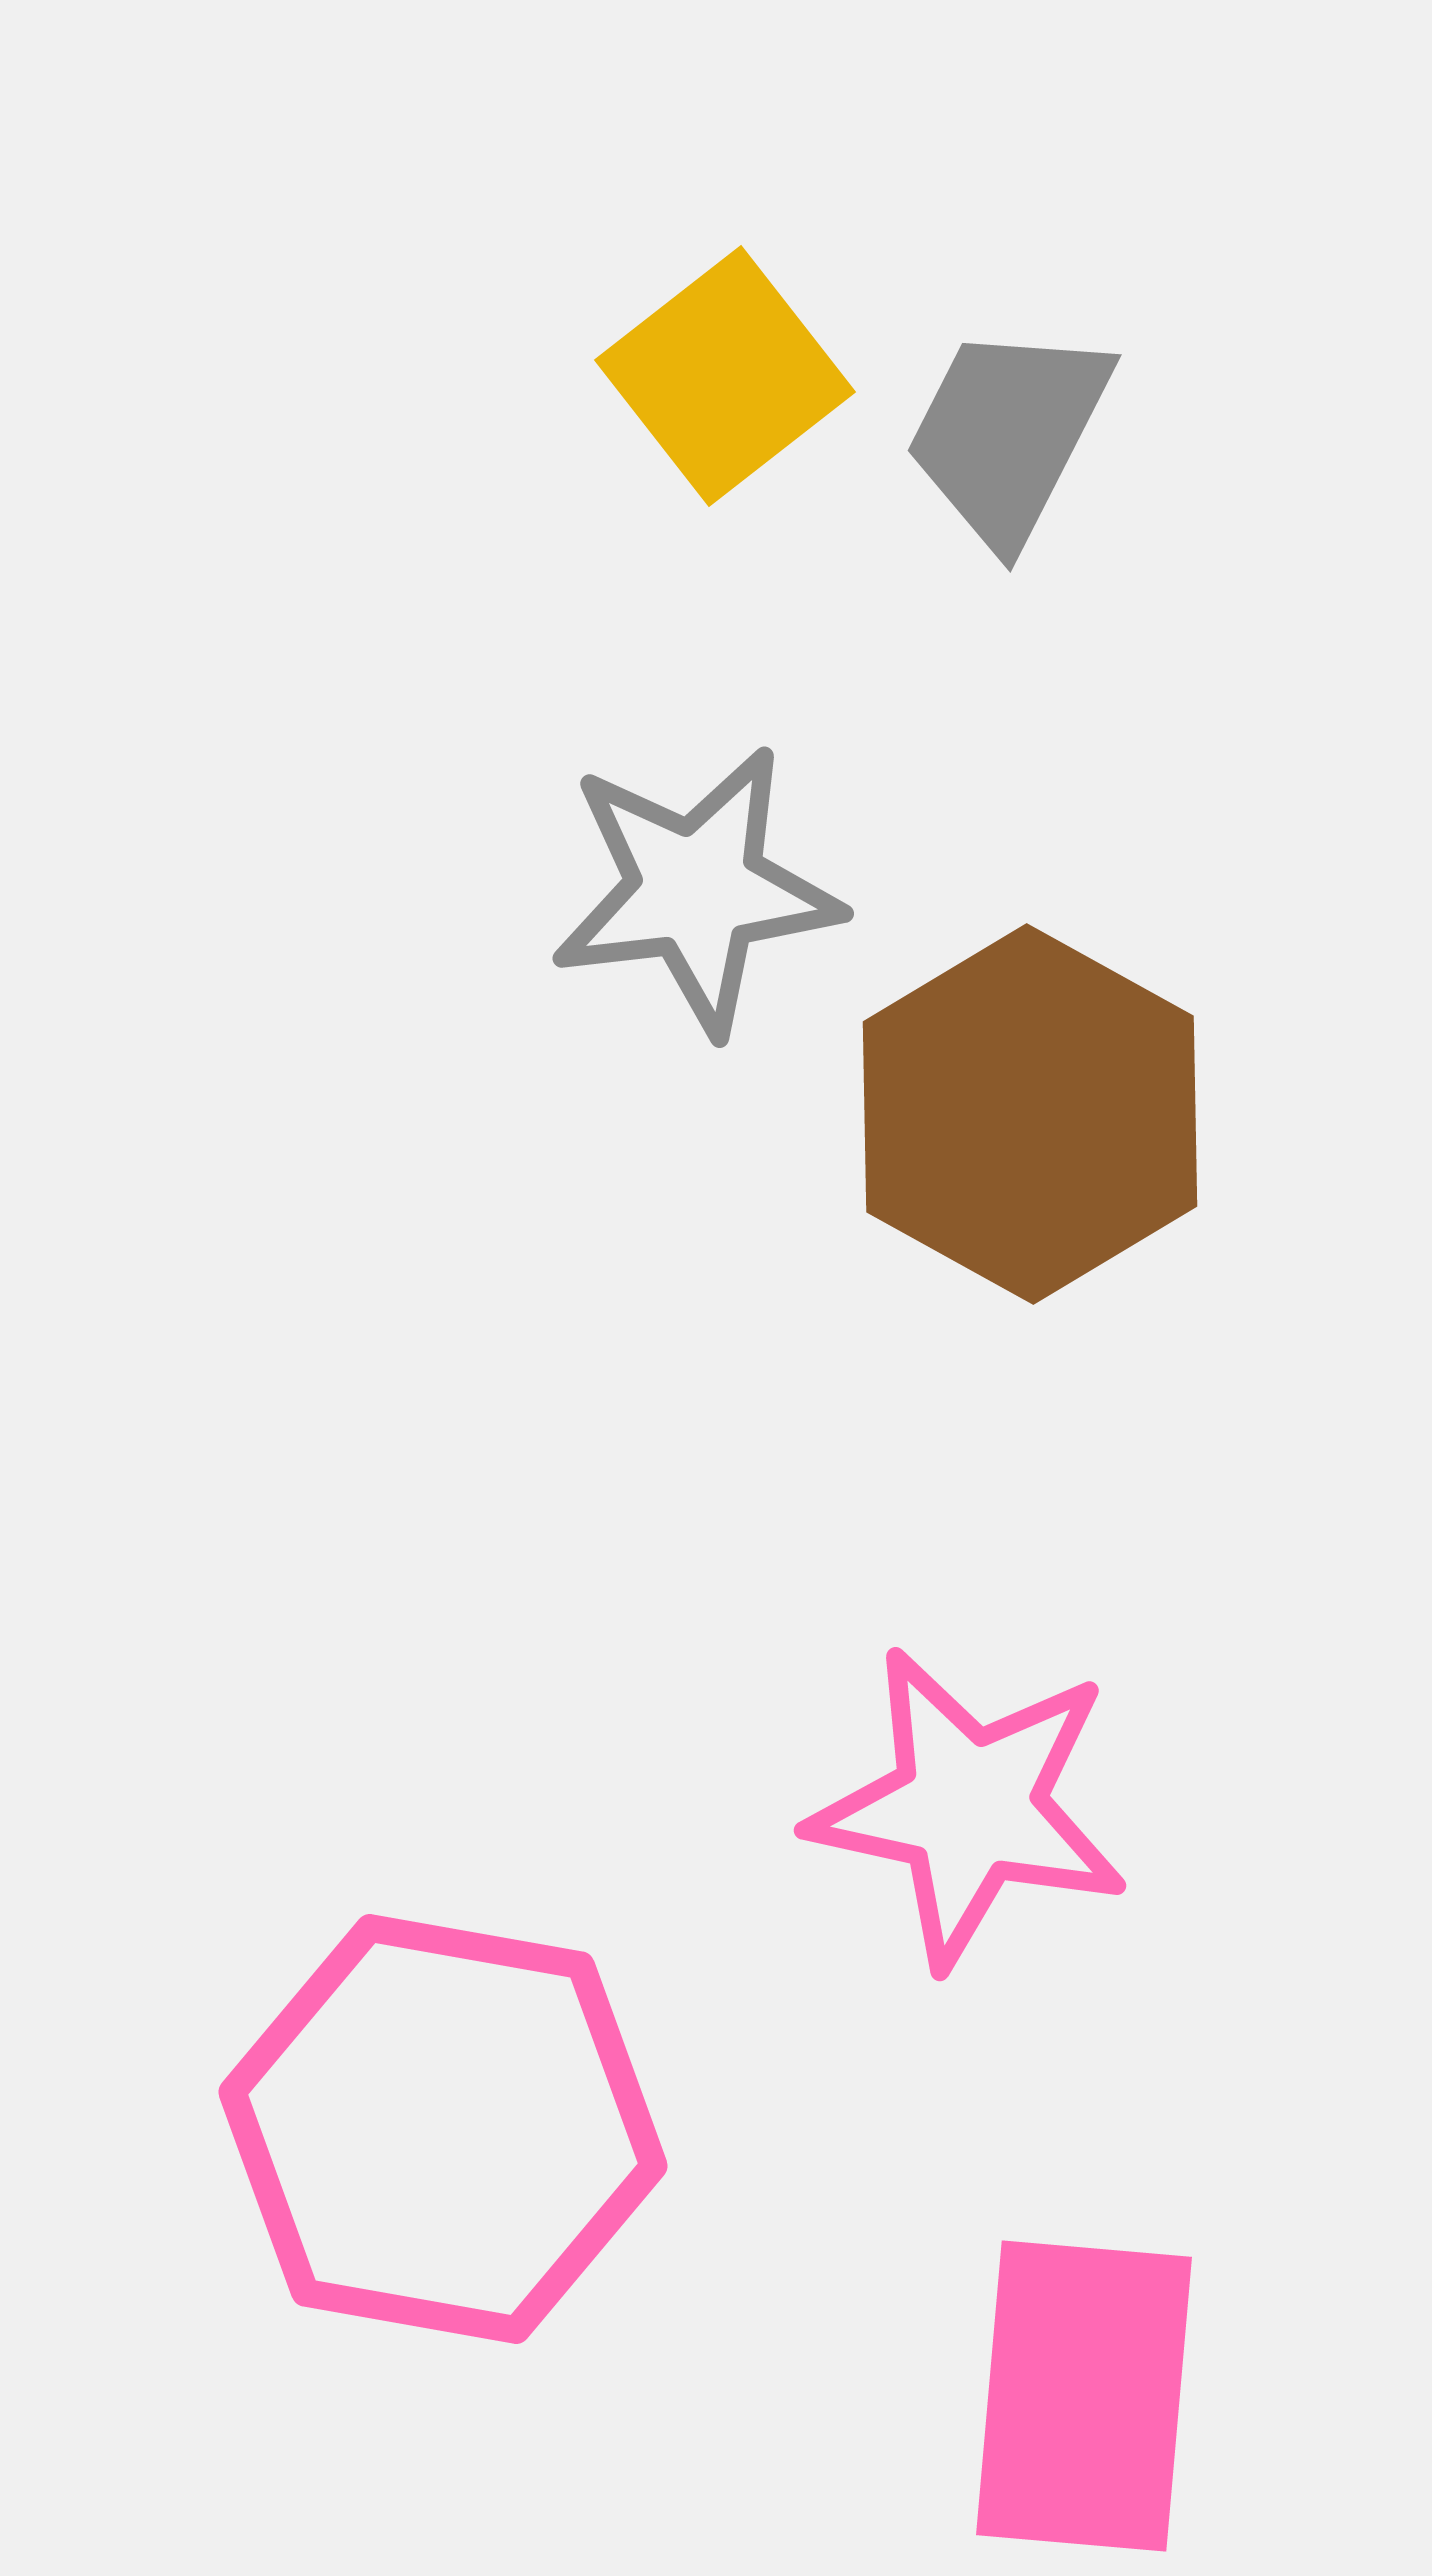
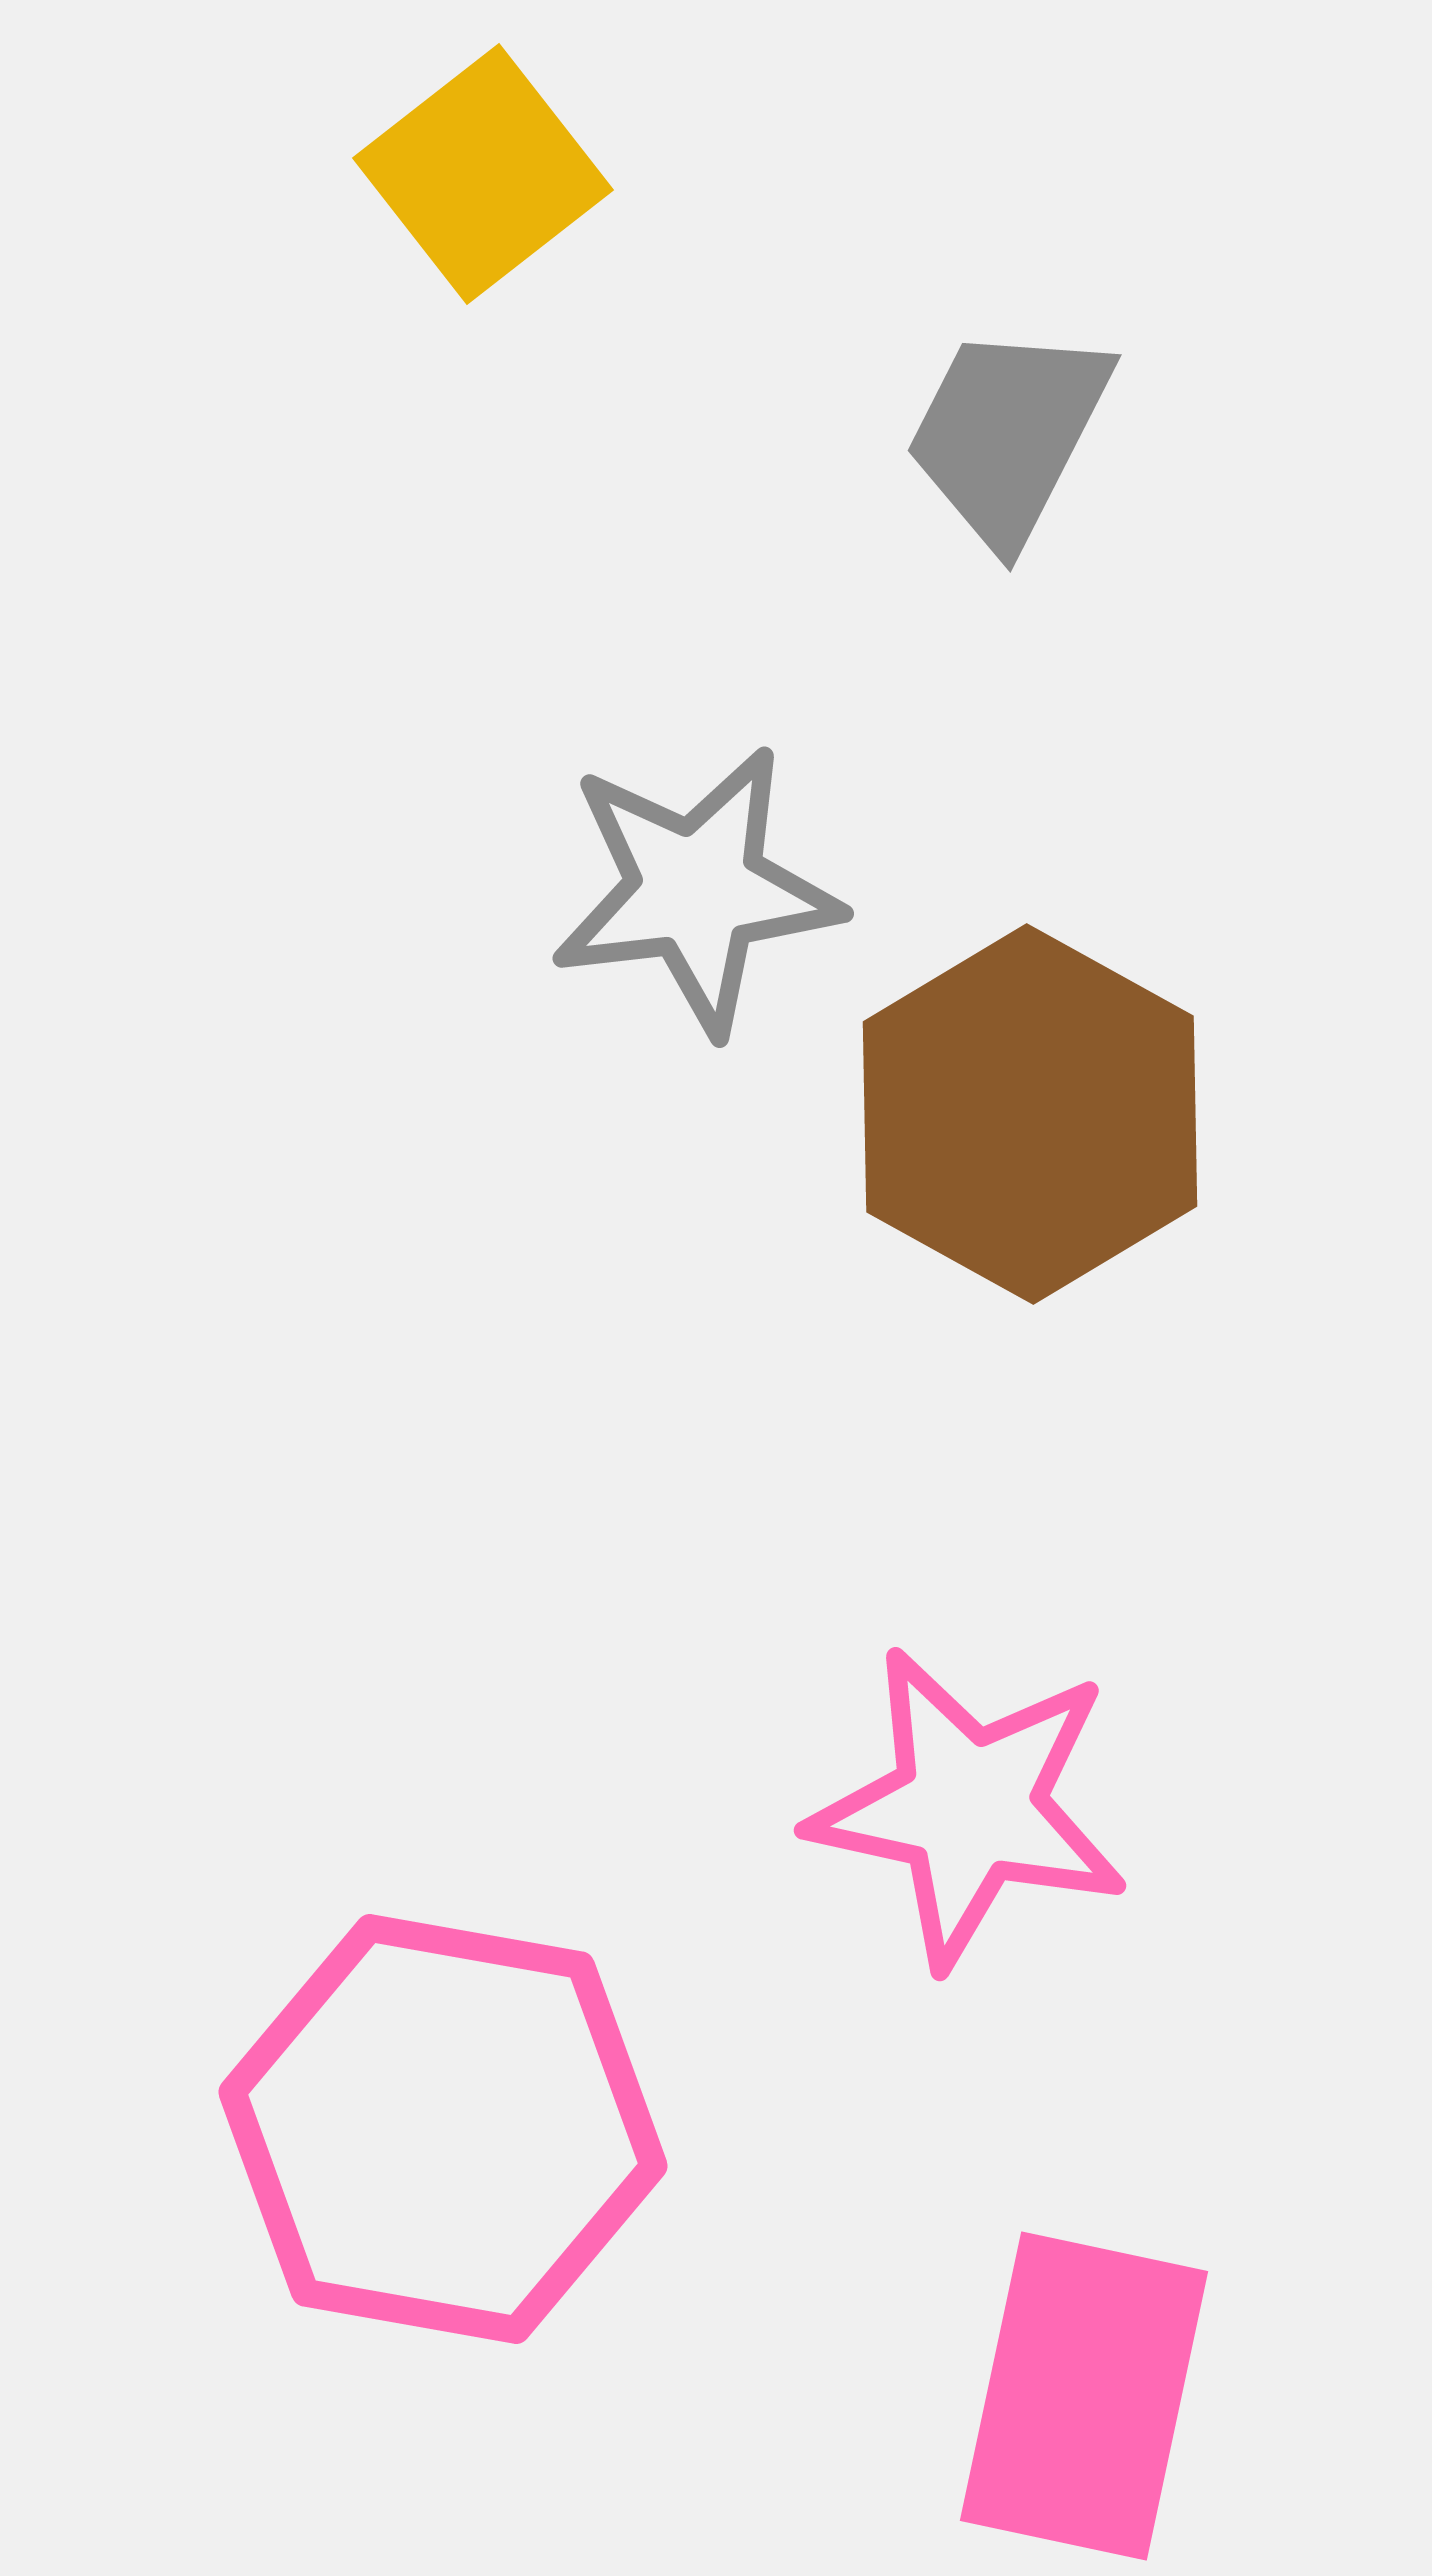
yellow square: moved 242 px left, 202 px up
pink rectangle: rotated 7 degrees clockwise
